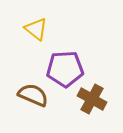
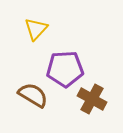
yellow triangle: rotated 35 degrees clockwise
brown semicircle: rotated 8 degrees clockwise
